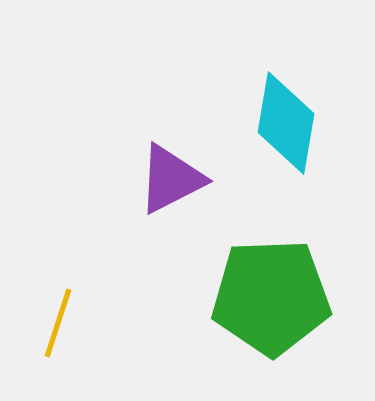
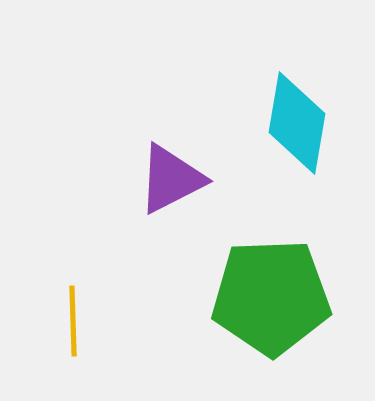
cyan diamond: moved 11 px right
yellow line: moved 15 px right, 2 px up; rotated 20 degrees counterclockwise
